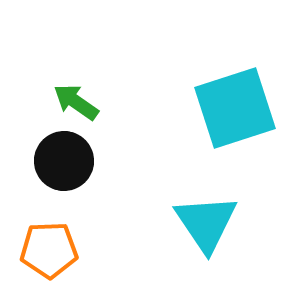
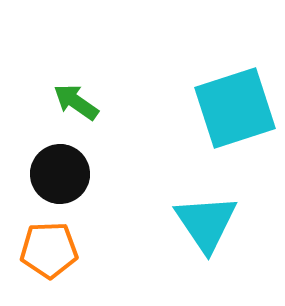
black circle: moved 4 px left, 13 px down
